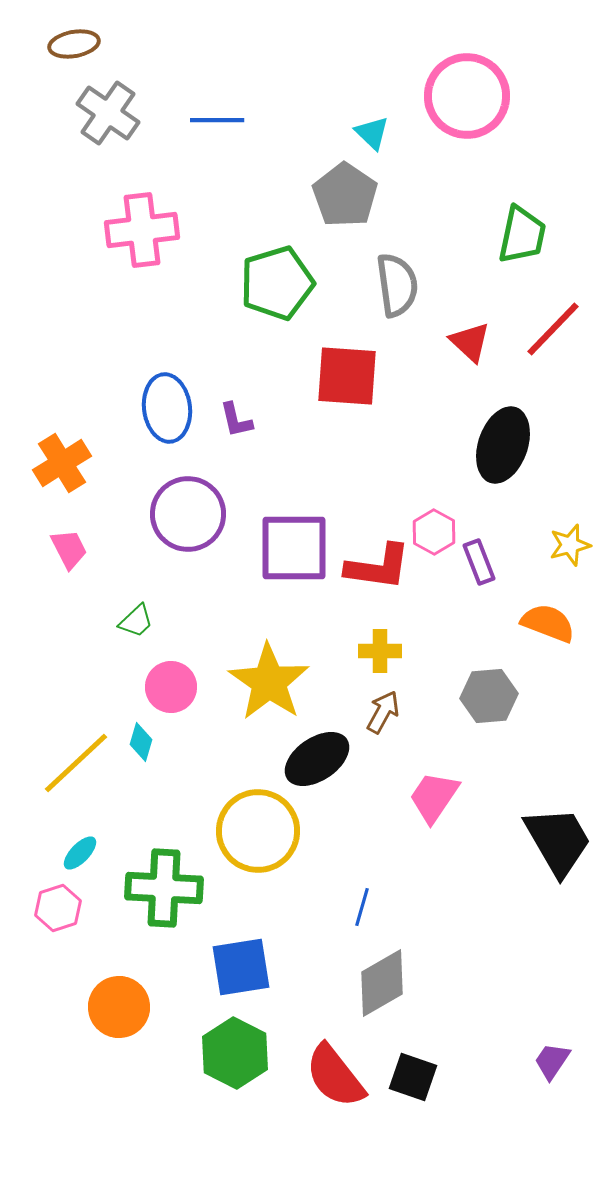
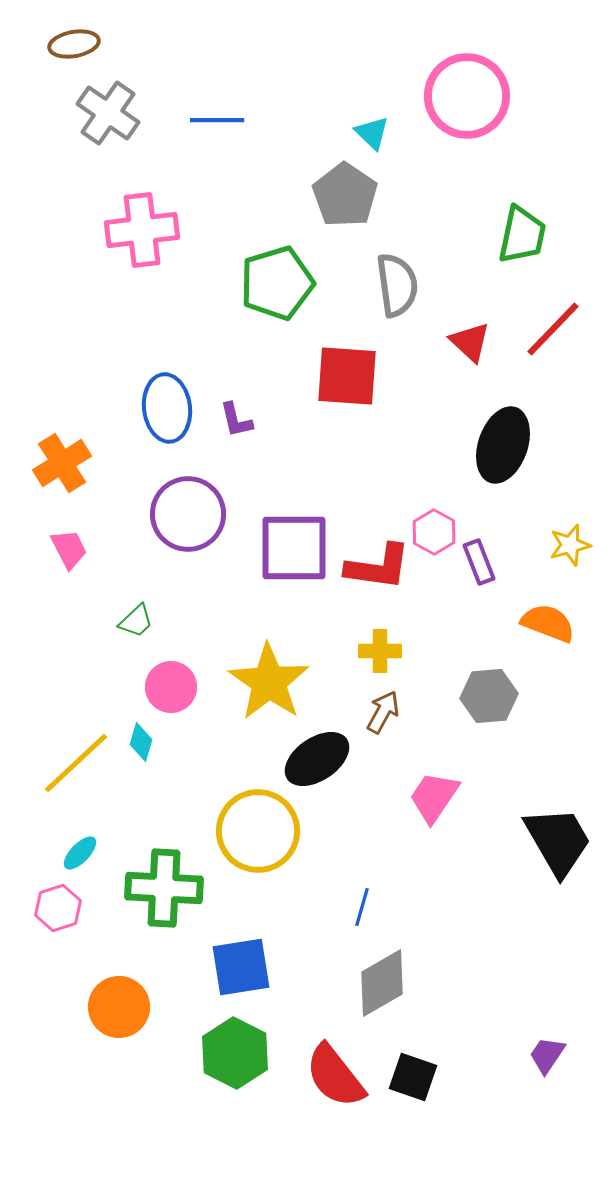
purple trapezoid at (552, 1061): moved 5 px left, 6 px up
